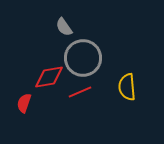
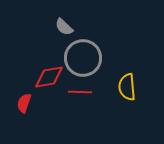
gray semicircle: rotated 12 degrees counterclockwise
red line: rotated 25 degrees clockwise
